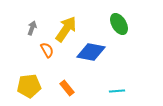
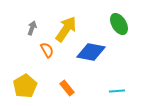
yellow pentagon: moved 4 px left; rotated 25 degrees counterclockwise
